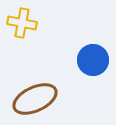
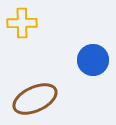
yellow cross: rotated 12 degrees counterclockwise
